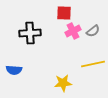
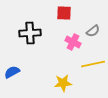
pink cross: moved 11 px down; rotated 35 degrees counterclockwise
blue semicircle: moved 2 px left, 2 px down; rotated 147 degrees clockwise
